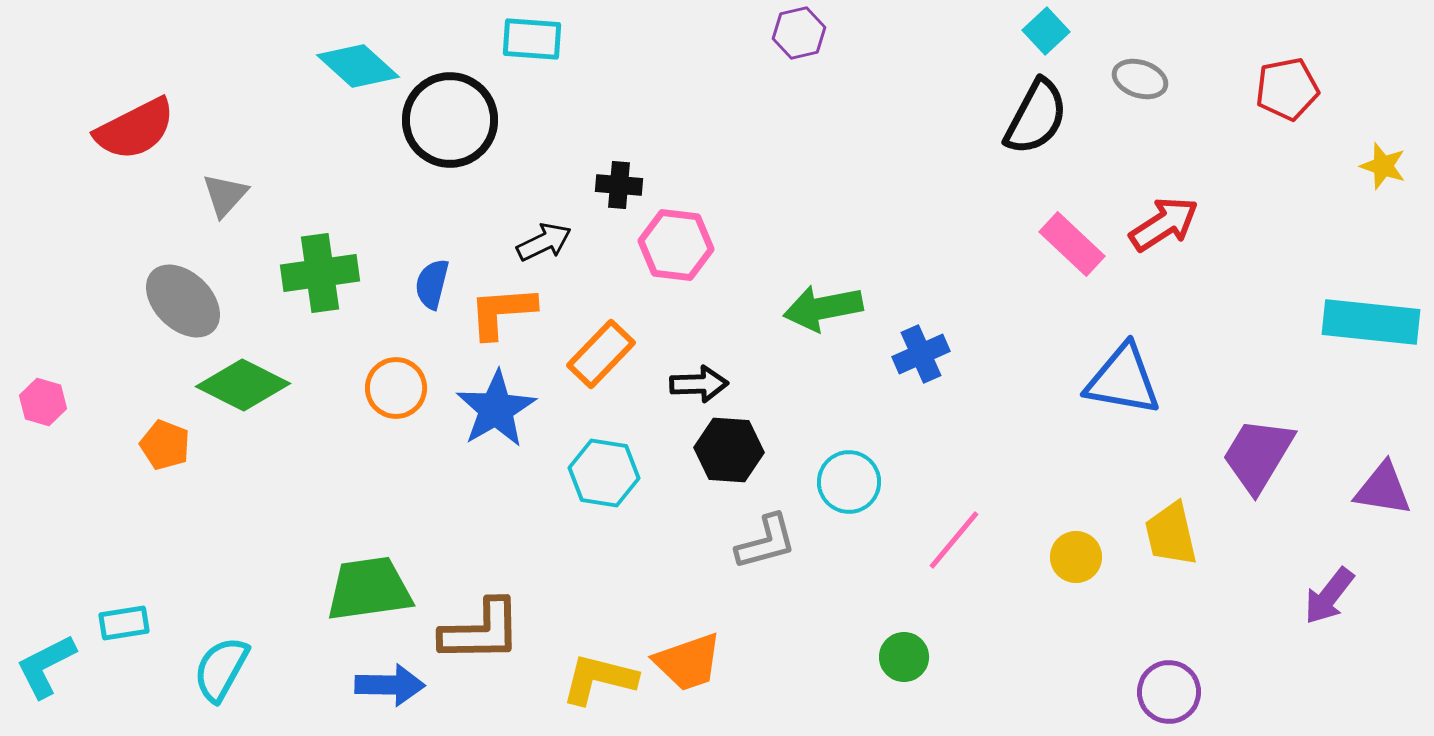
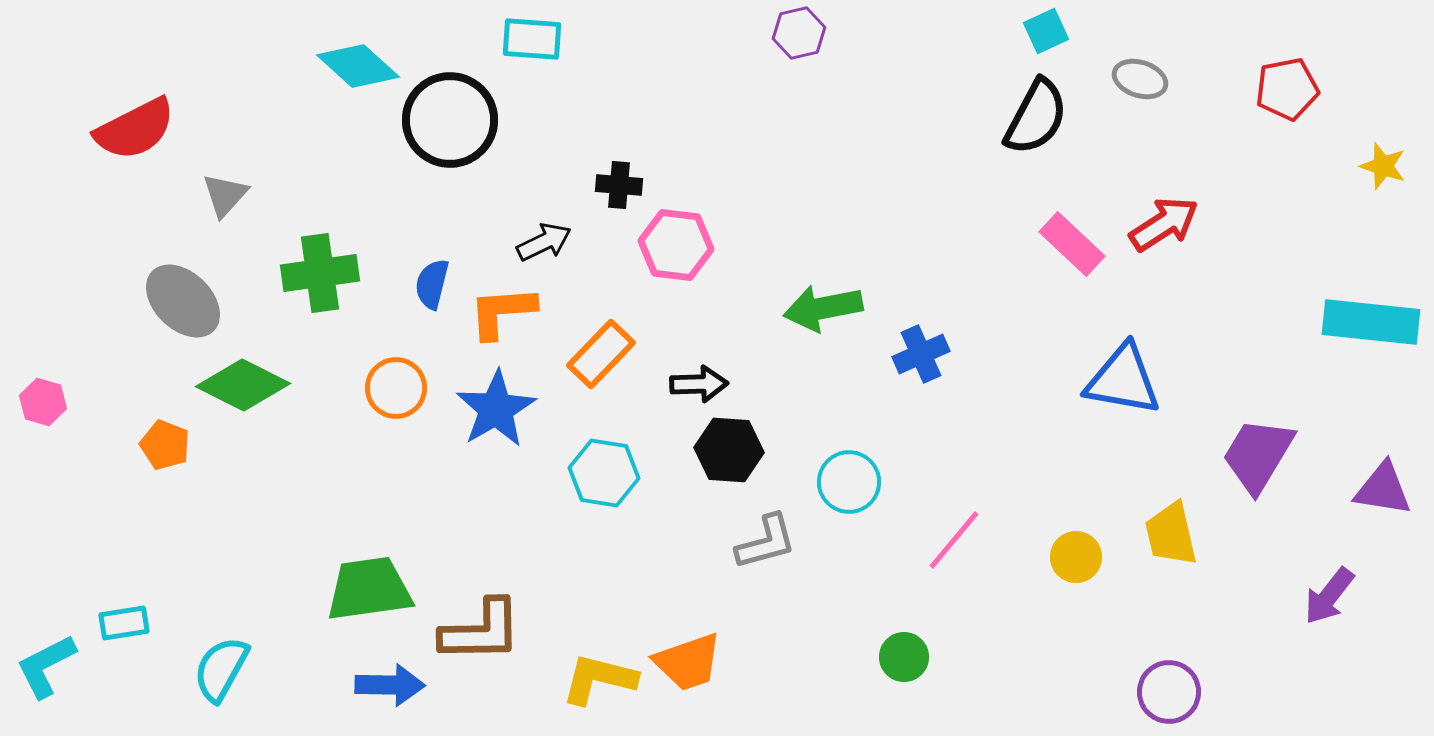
cyan square at (1046, 31): rotated 18 degrees clockwise
